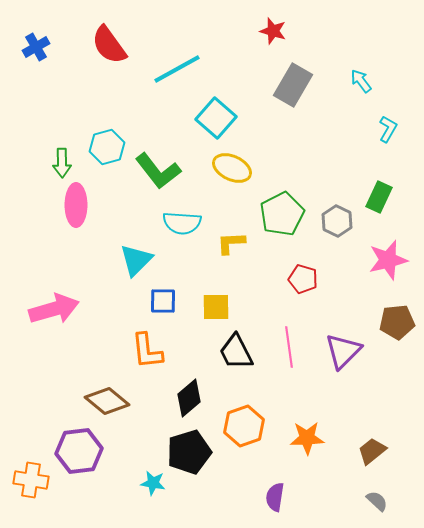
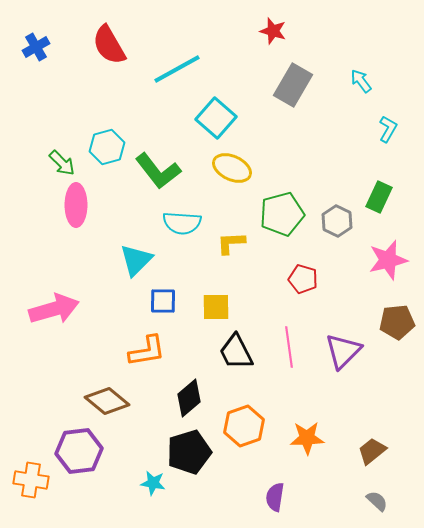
red semicircle: rotated 6 degrees clockwise
green arrow: rotated 44 degrees counterclockwise
green pentagon: rotated 12 degrees clockwise
orange L-shape: rotated 93 degrees counterclockwise
